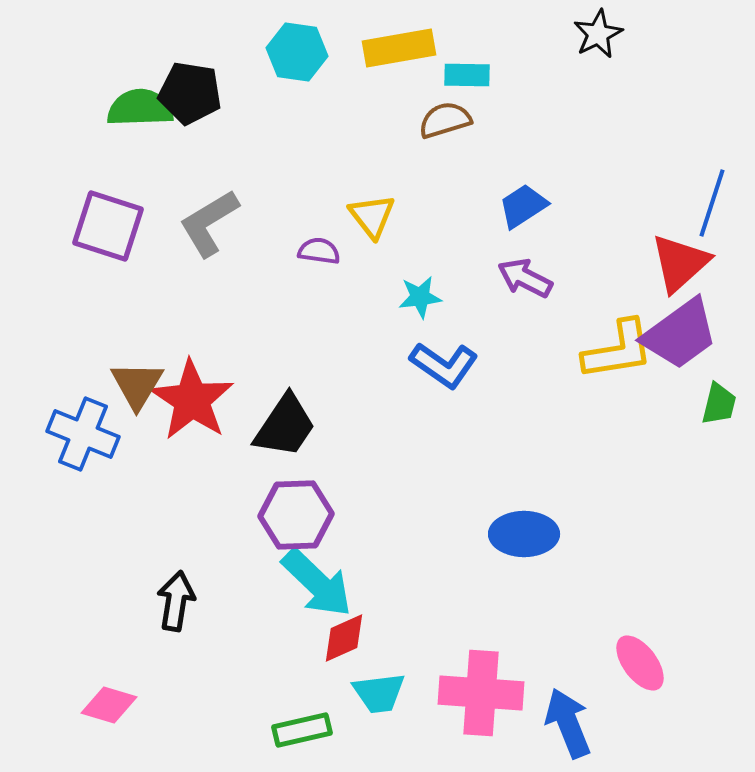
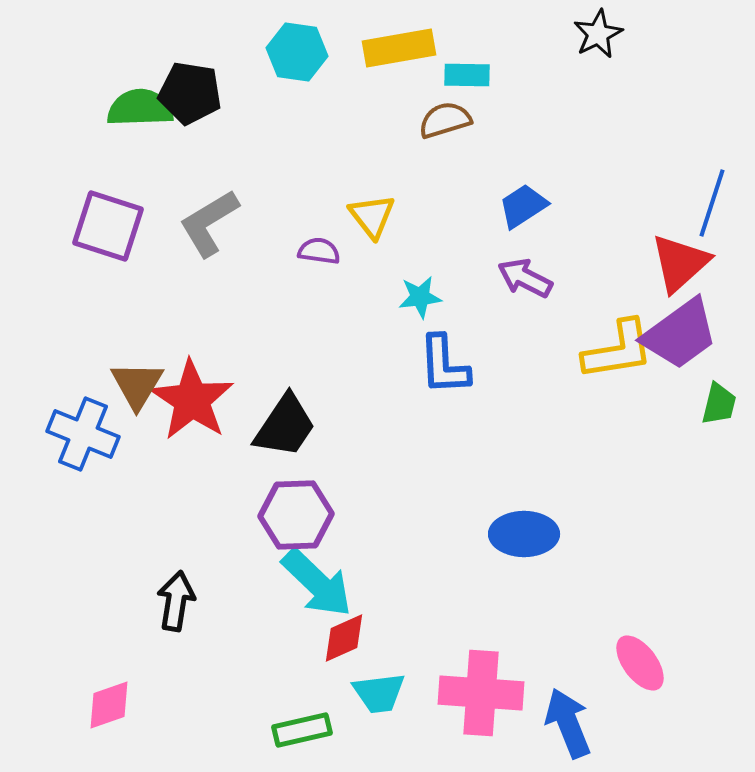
blue L-shape: rotated 52 degrees clockwise
pink diamond: rotated 36 degrees counterclockwise
